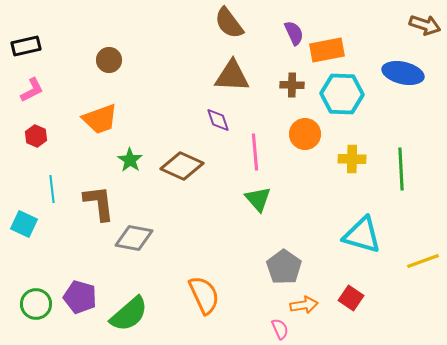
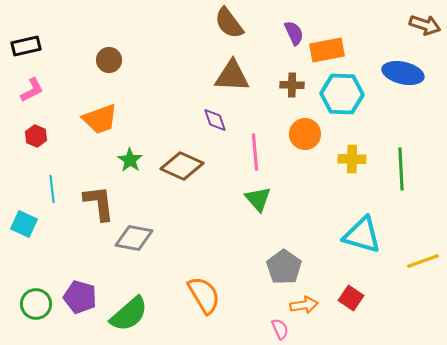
purple diamond: moved 3 px left
orange semicircle: rotated 6 degrees counterclockwise
